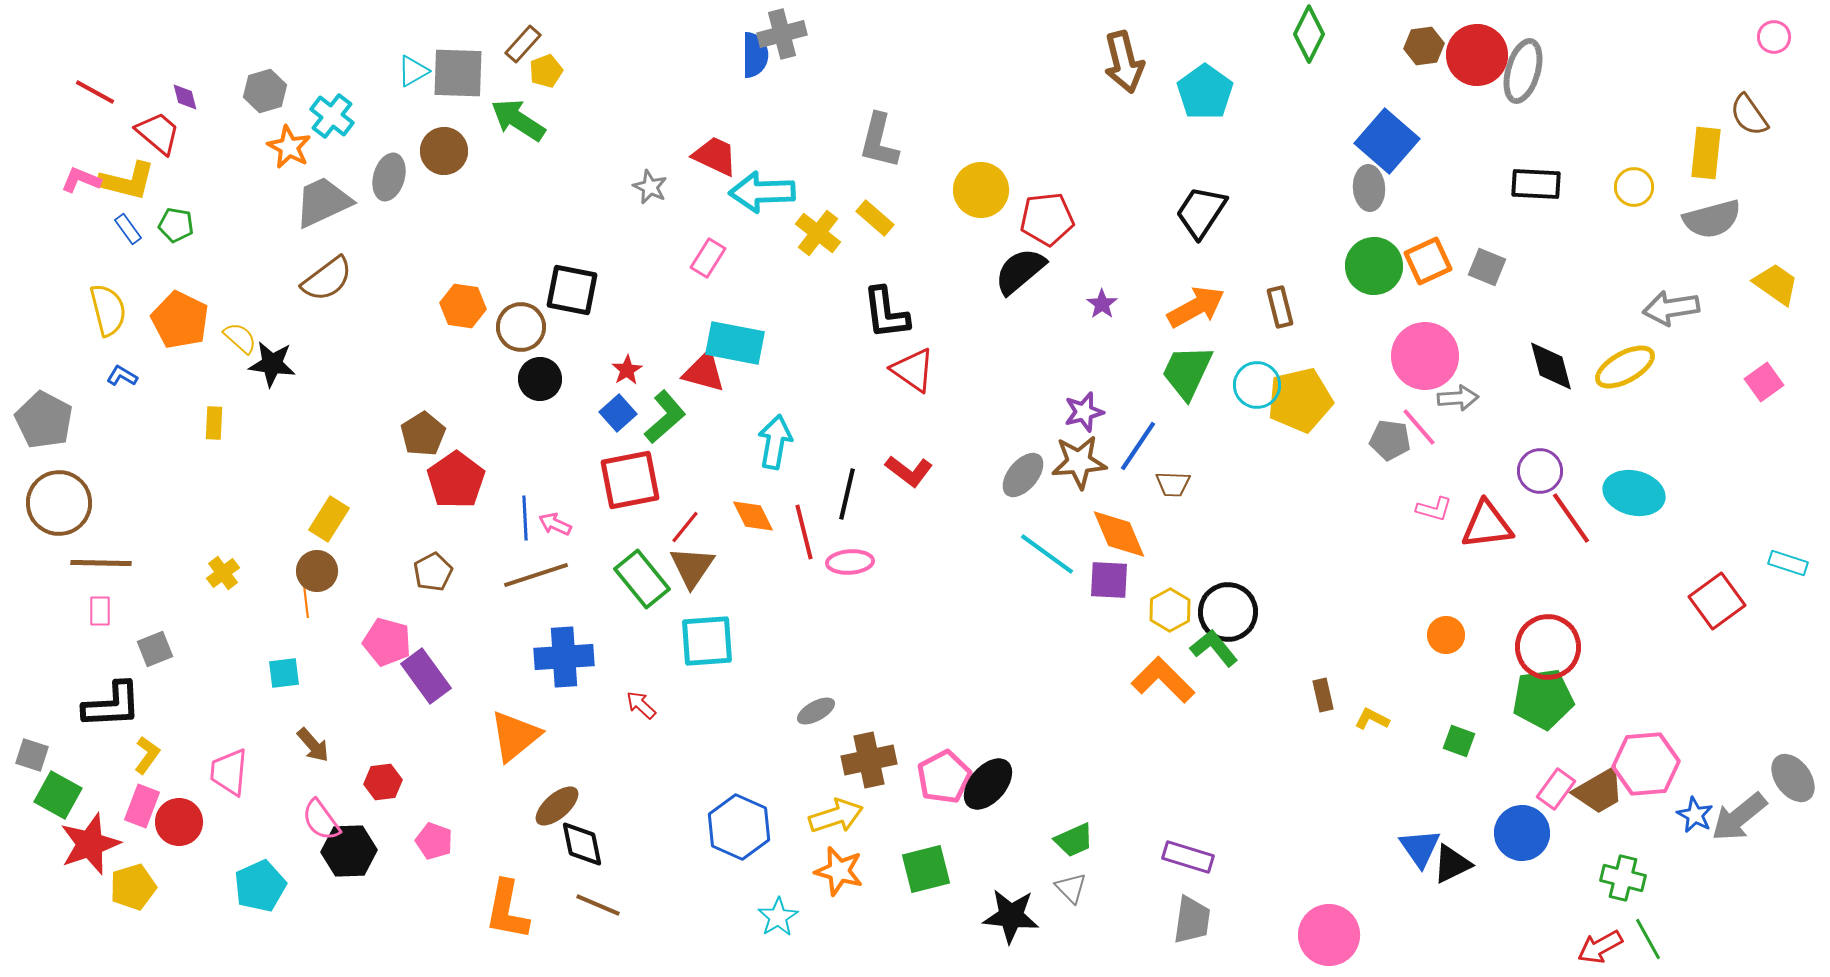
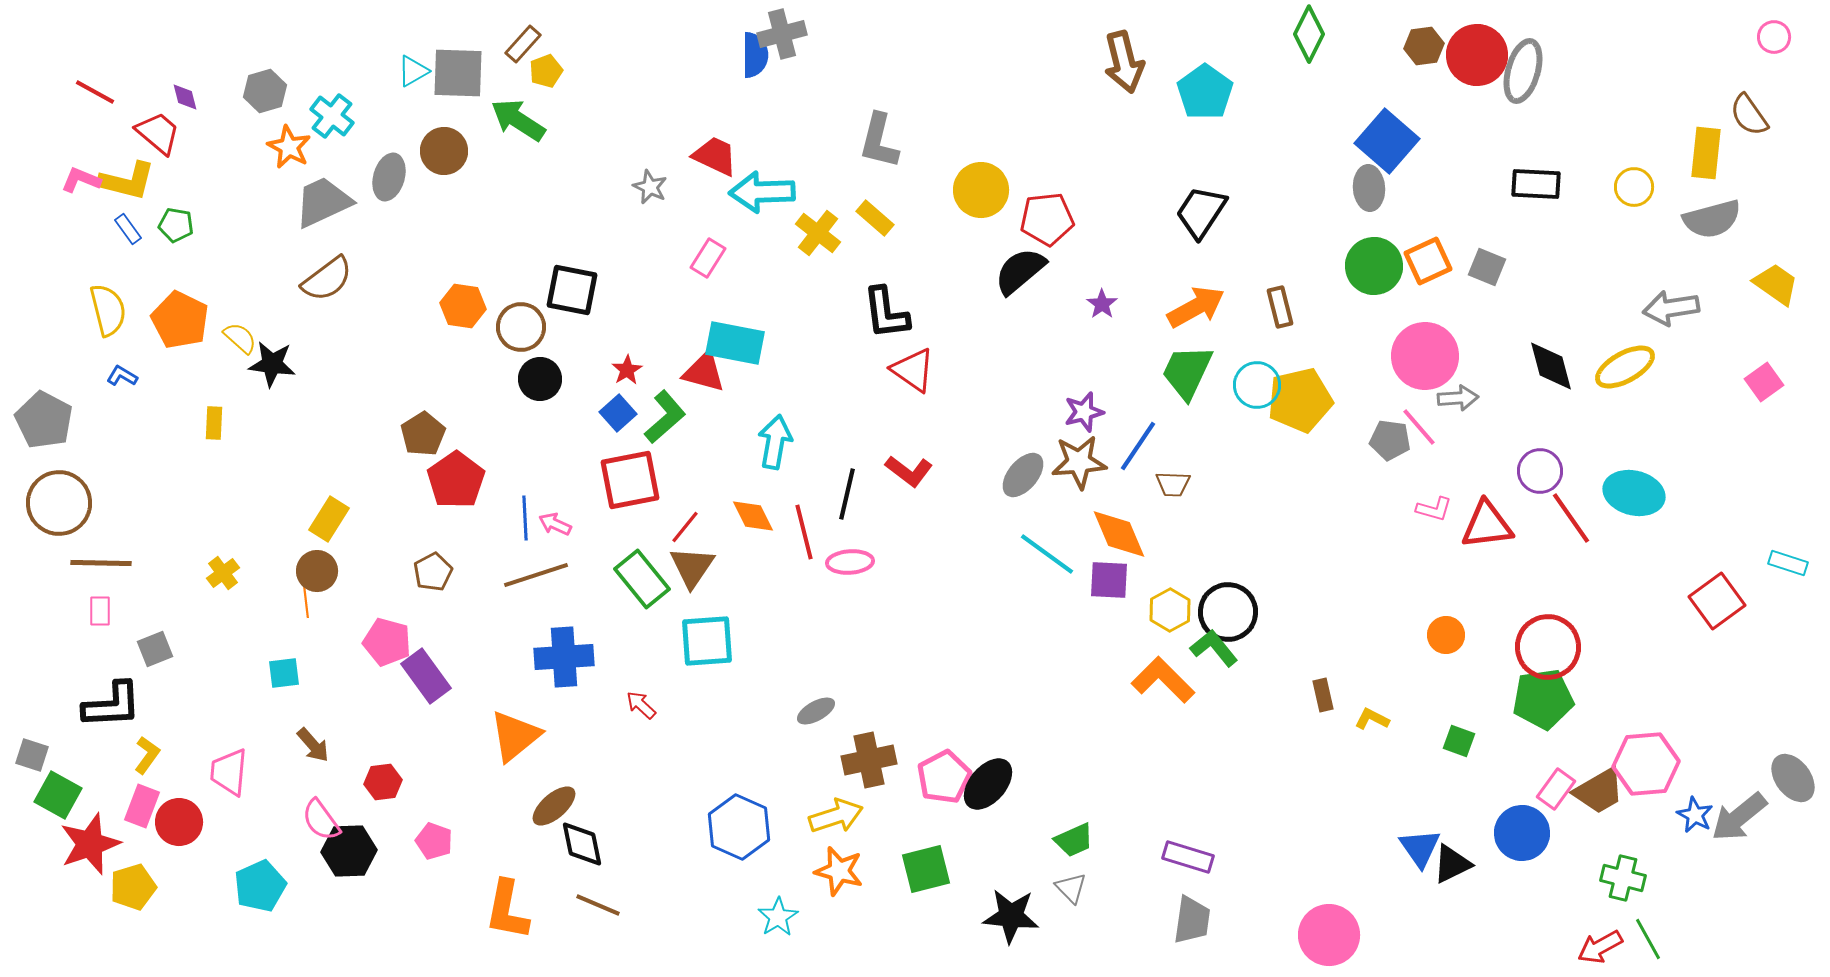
brown ellipse at (557, 806): moved 3 px left
